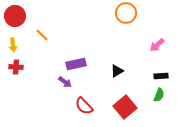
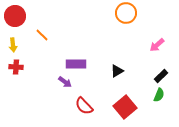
purple rectangle: rotated 12 degrees clockwise
black rectangle: rotated 40 degrees counterclockwise
